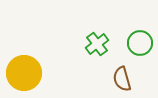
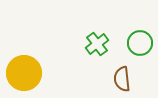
brown semicircle: rotated 10 degrees clockwise
